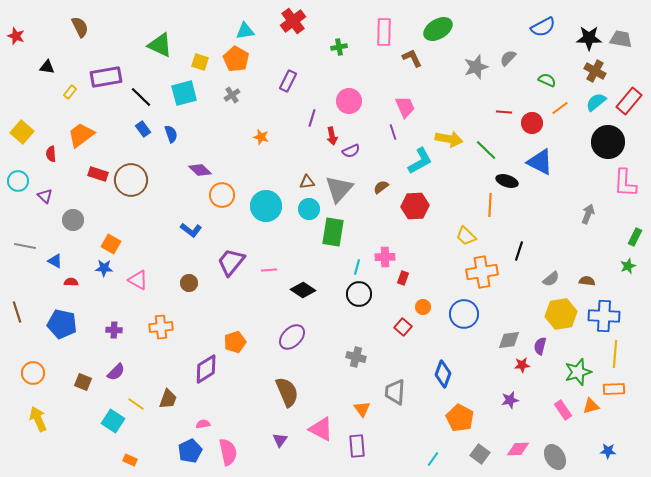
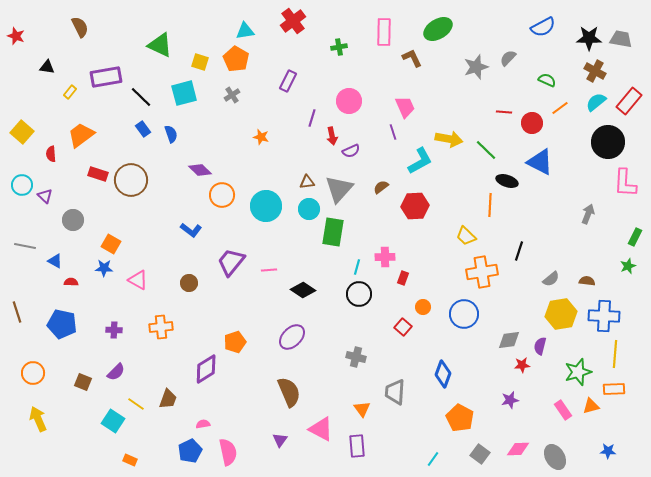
cyan circle at (18, 181): moved 4 px right, 4 px down
brown semicircle at (287, 392): moved 2 px right
